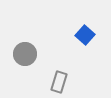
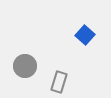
gray circle: moved 12 px down
